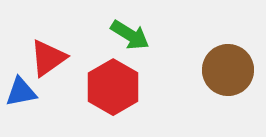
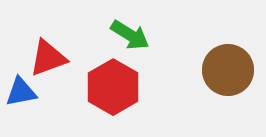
red triangle: rotated 15 degrees clockwise
